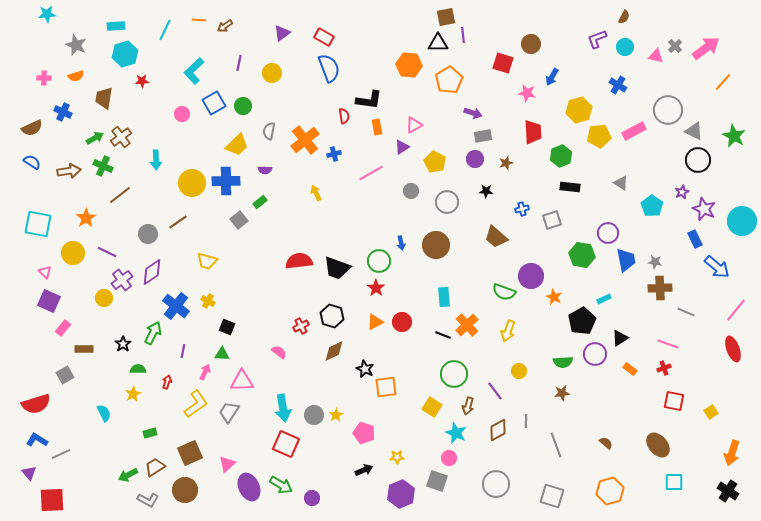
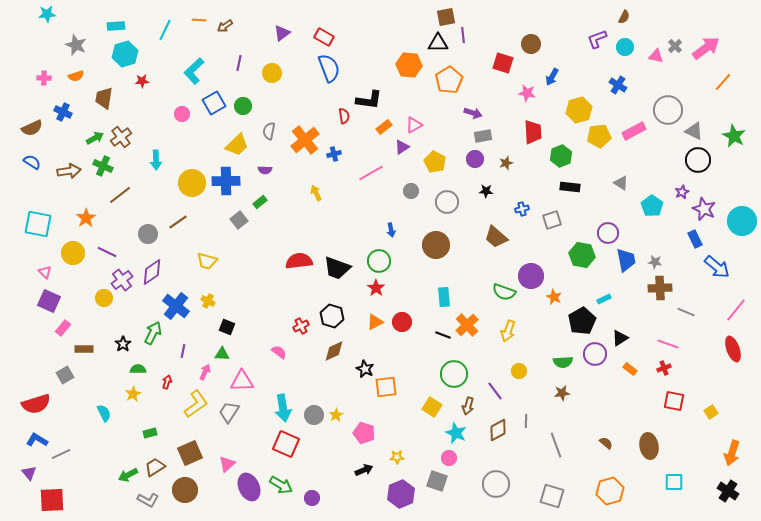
orange rectangle at (377, 127): moved 7 px right; rotated 63 degrees clockwise
blue arrow at (401, 243): moved 10 px left, 13 px up
brown ellipse at (658, 445): moved 9 px left, 1 px down; rotated 30 degrees clockwise
